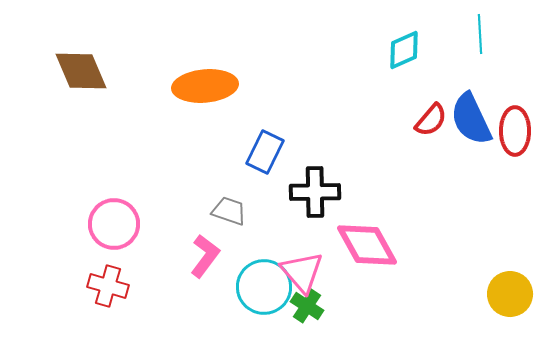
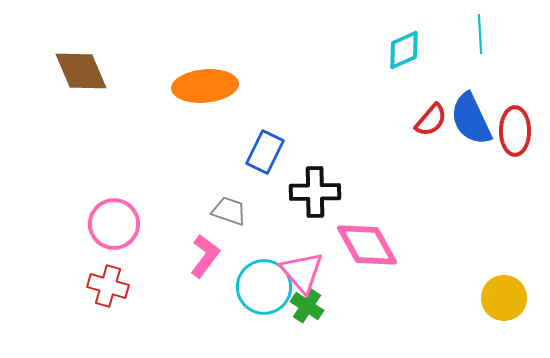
yellow circle: moved 6 px left, 4 px down
